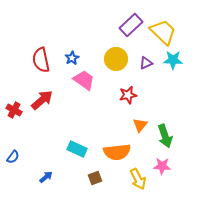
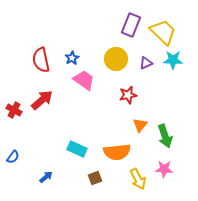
purple rectangle: rotated 25 degrees counterclockwise
pink star: moved 2 px right, 3 px down
